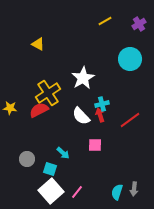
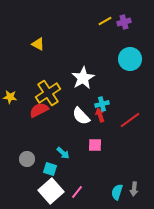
purple cross: moved 15 px left, 2 px up; rotated 16 degrees clockwise
yellow star: moved 11 px up
